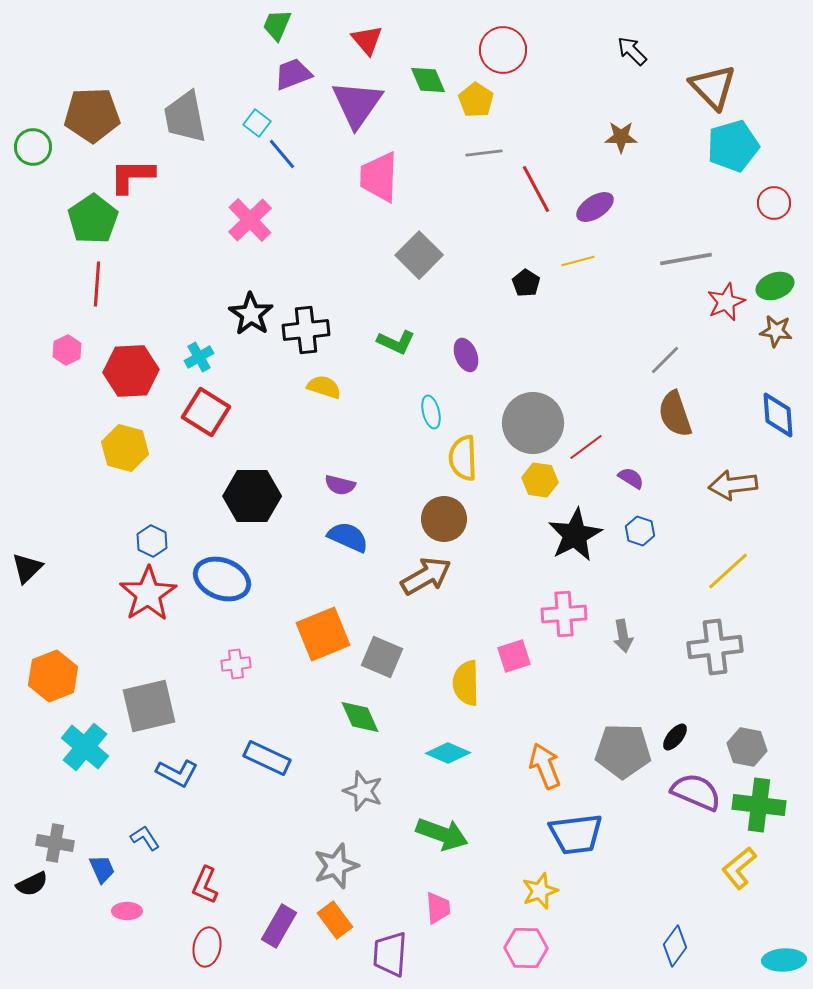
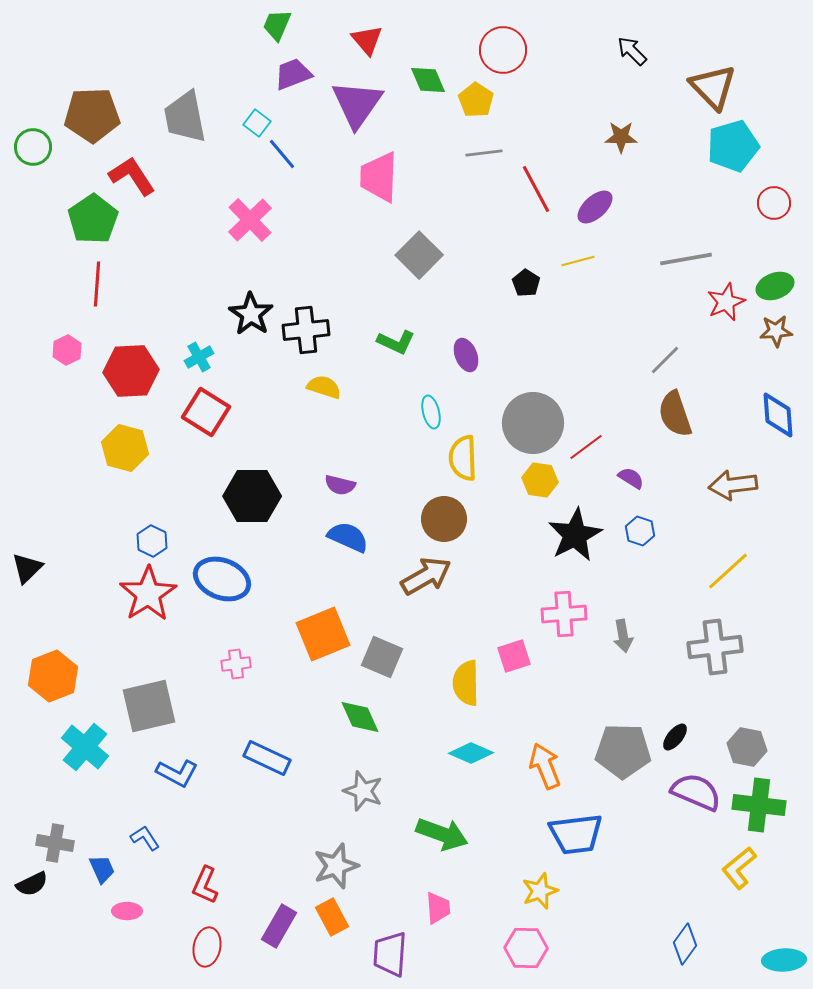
red L-shape at (132, 176): rotated 57 degrees clockwise
purple ellipse at (595, 207): rotated 9 degrees counterclockwise
brown star at (776, 331): rotated 12 degrees counterclockwise
cyan diamond at (448, 753): moved 23 px right
orange rectangle at (335, 920): moved 3 px left, 3 px up; rotated 9 degrees clockwise
blue diamond at (675, 946): moved 10 px right, 2 px up
